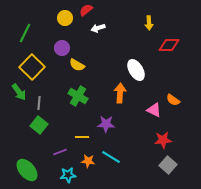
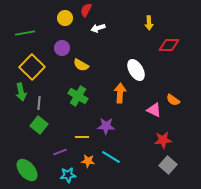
red semicircle: rotated 24 degrees counterclockwise
green line: rotated 54 degrees clockwise
yellow semicircle: moved 4 px right
green arrow: moved 2 px right; rotated 24 degrees clockwise
purple star: moved 2 px down
